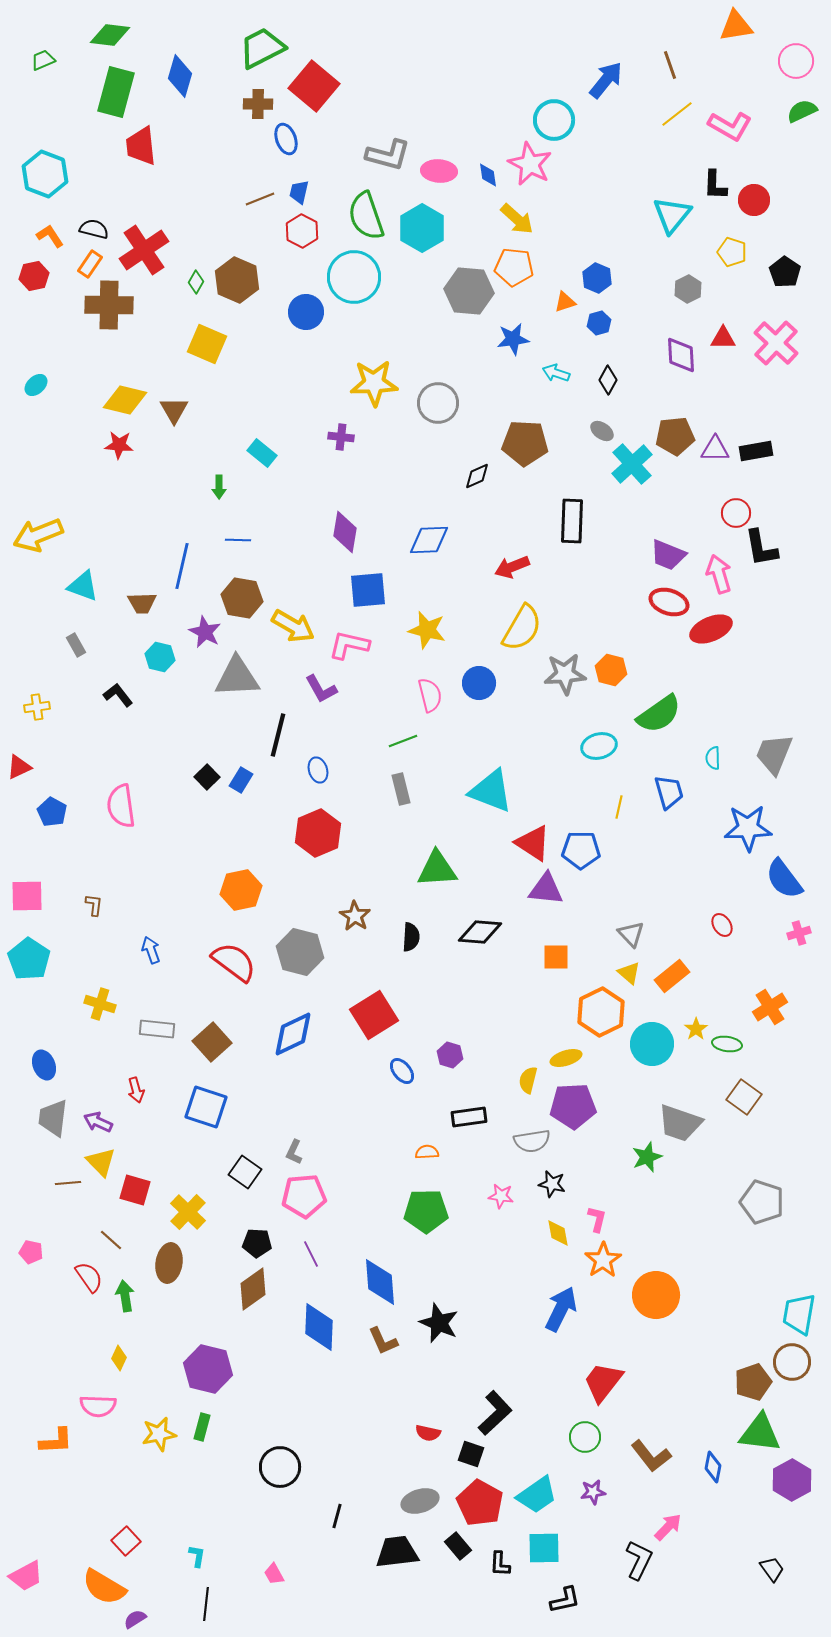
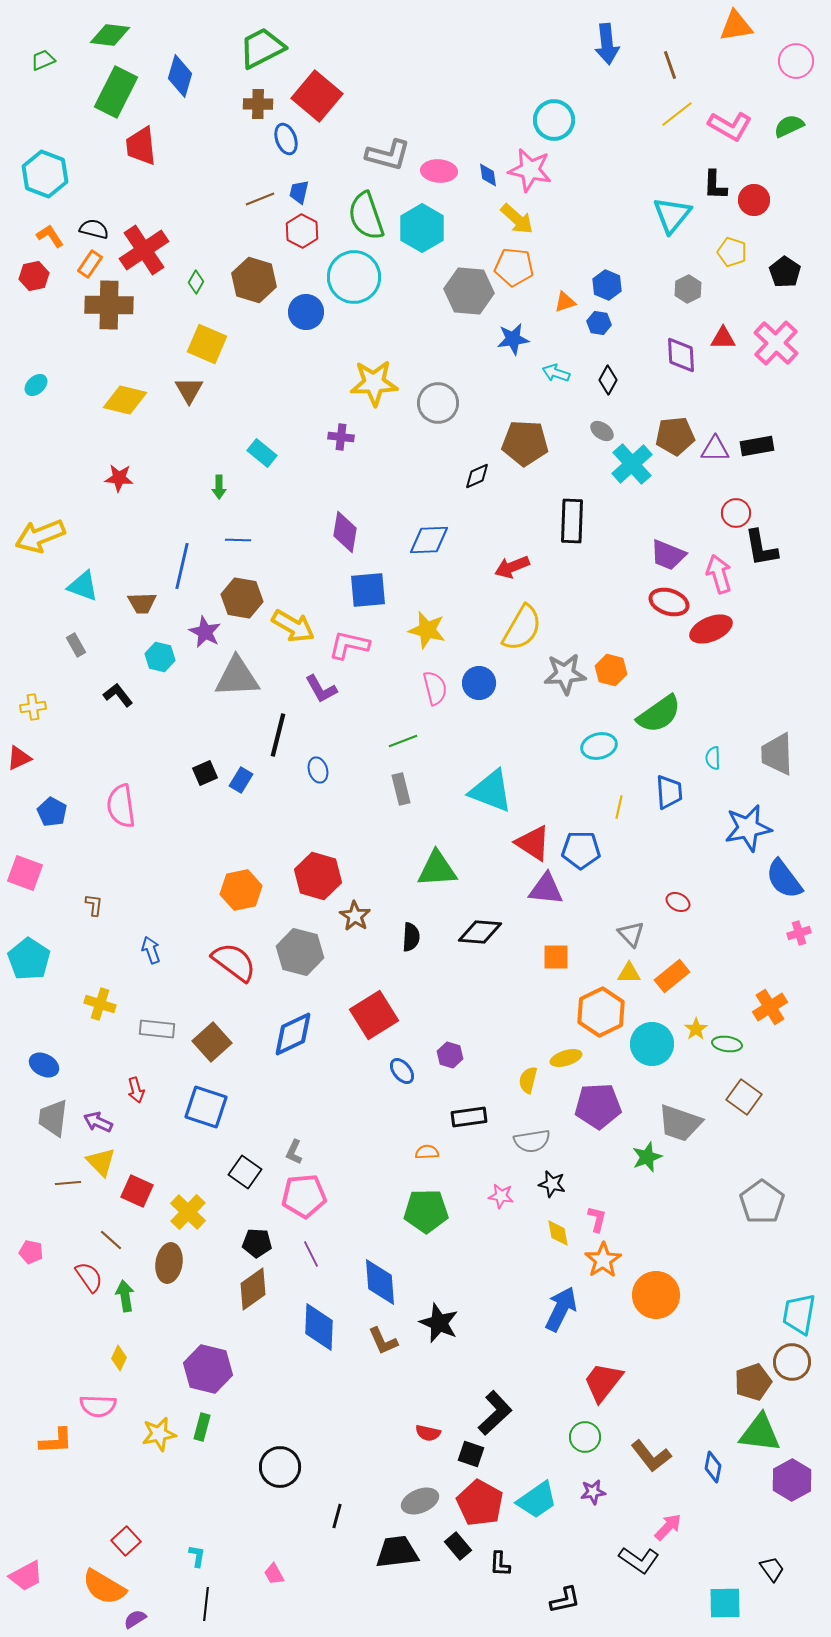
blue arrow at (606, 80): moved 1 px right, 36 px up; rotated 135 degrees clockwise
red square at (314, 86): moved 3 px right, 10 px down
green rectangle at (116, 92): rotated 12 degrees clockwise
green semicircle at (802, 111): moved 13 px left, 15 px down
pink star at (530, 164): moved 6 px down; rotated 15 degrees counterclockwise
blue hexagon at (597, 278): moved 10 px right, 7 px down
brown hexagon at (237, 280): moved 17 px right; rotated 6 degrees counterclockwise
blue hexagon at (599, 323): rotated 25 degrees clockwise
brown triangle at (174, 410): moved 15 px right, 20 px up
red star at (119, 445): moved 33 px down
black rectangle at (756, 451): moved 1 px right, 5 px up
yellow arrow at (38, 535): moved 2 px right, 1 px down
pink semicircle at (430, 695): moved 5 px right, 7 px up
yellow cross at (37, 707): moved 4 px left
gray trapezoid at (774, 754): moved 3 px right; rotated 24 degrees counterclockwise
red triangle at (19, 767): moved 9 px up
black square at (207, 777): moved 2 px left, 4 px up; rotated 20 degrees clockwise
blue trapezoid at (669, 792): rotated 12 degrees clockwise
blue star at (748, 828): rotated 9 degrees counterclockwise
red hexagon at (318, 833): moved 43 px down; rotated 21 degrees counterclockwise
pink square at (27, 896): moved 2 px left, 23 px up; rotated 21 degrees clockwise
red ellipse at (722, 925): moved 44 px left, 23 px up; rotated 30 degrees counterclockwise
yellow triangle at (629, 973): rotated 40 degrees counterclockwise
blue ellipse at (44, 1065): rotated 40 degrees counterclockwise
purple pentagon at (573, 1106): moved 25 px right
red square at (135, 1190): moved 2 px right, 1 px down; rotated 8 degrees clockwise
gray pentagon at (762, 1202): rotated 18 degrees clockwise
cyan trapezoid at (537, 1495): moved 5 px down
gray ellipse at (420, 1501): rotated 6 degrees counterclockwise
cyan square at (544, 1548): moved 181 px right, 55 px down
black L-shape at (639, 1560): rotated 99 degrees clockwise
